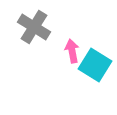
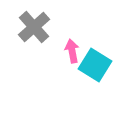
gray cross: rotated 16 degrees clockwise
